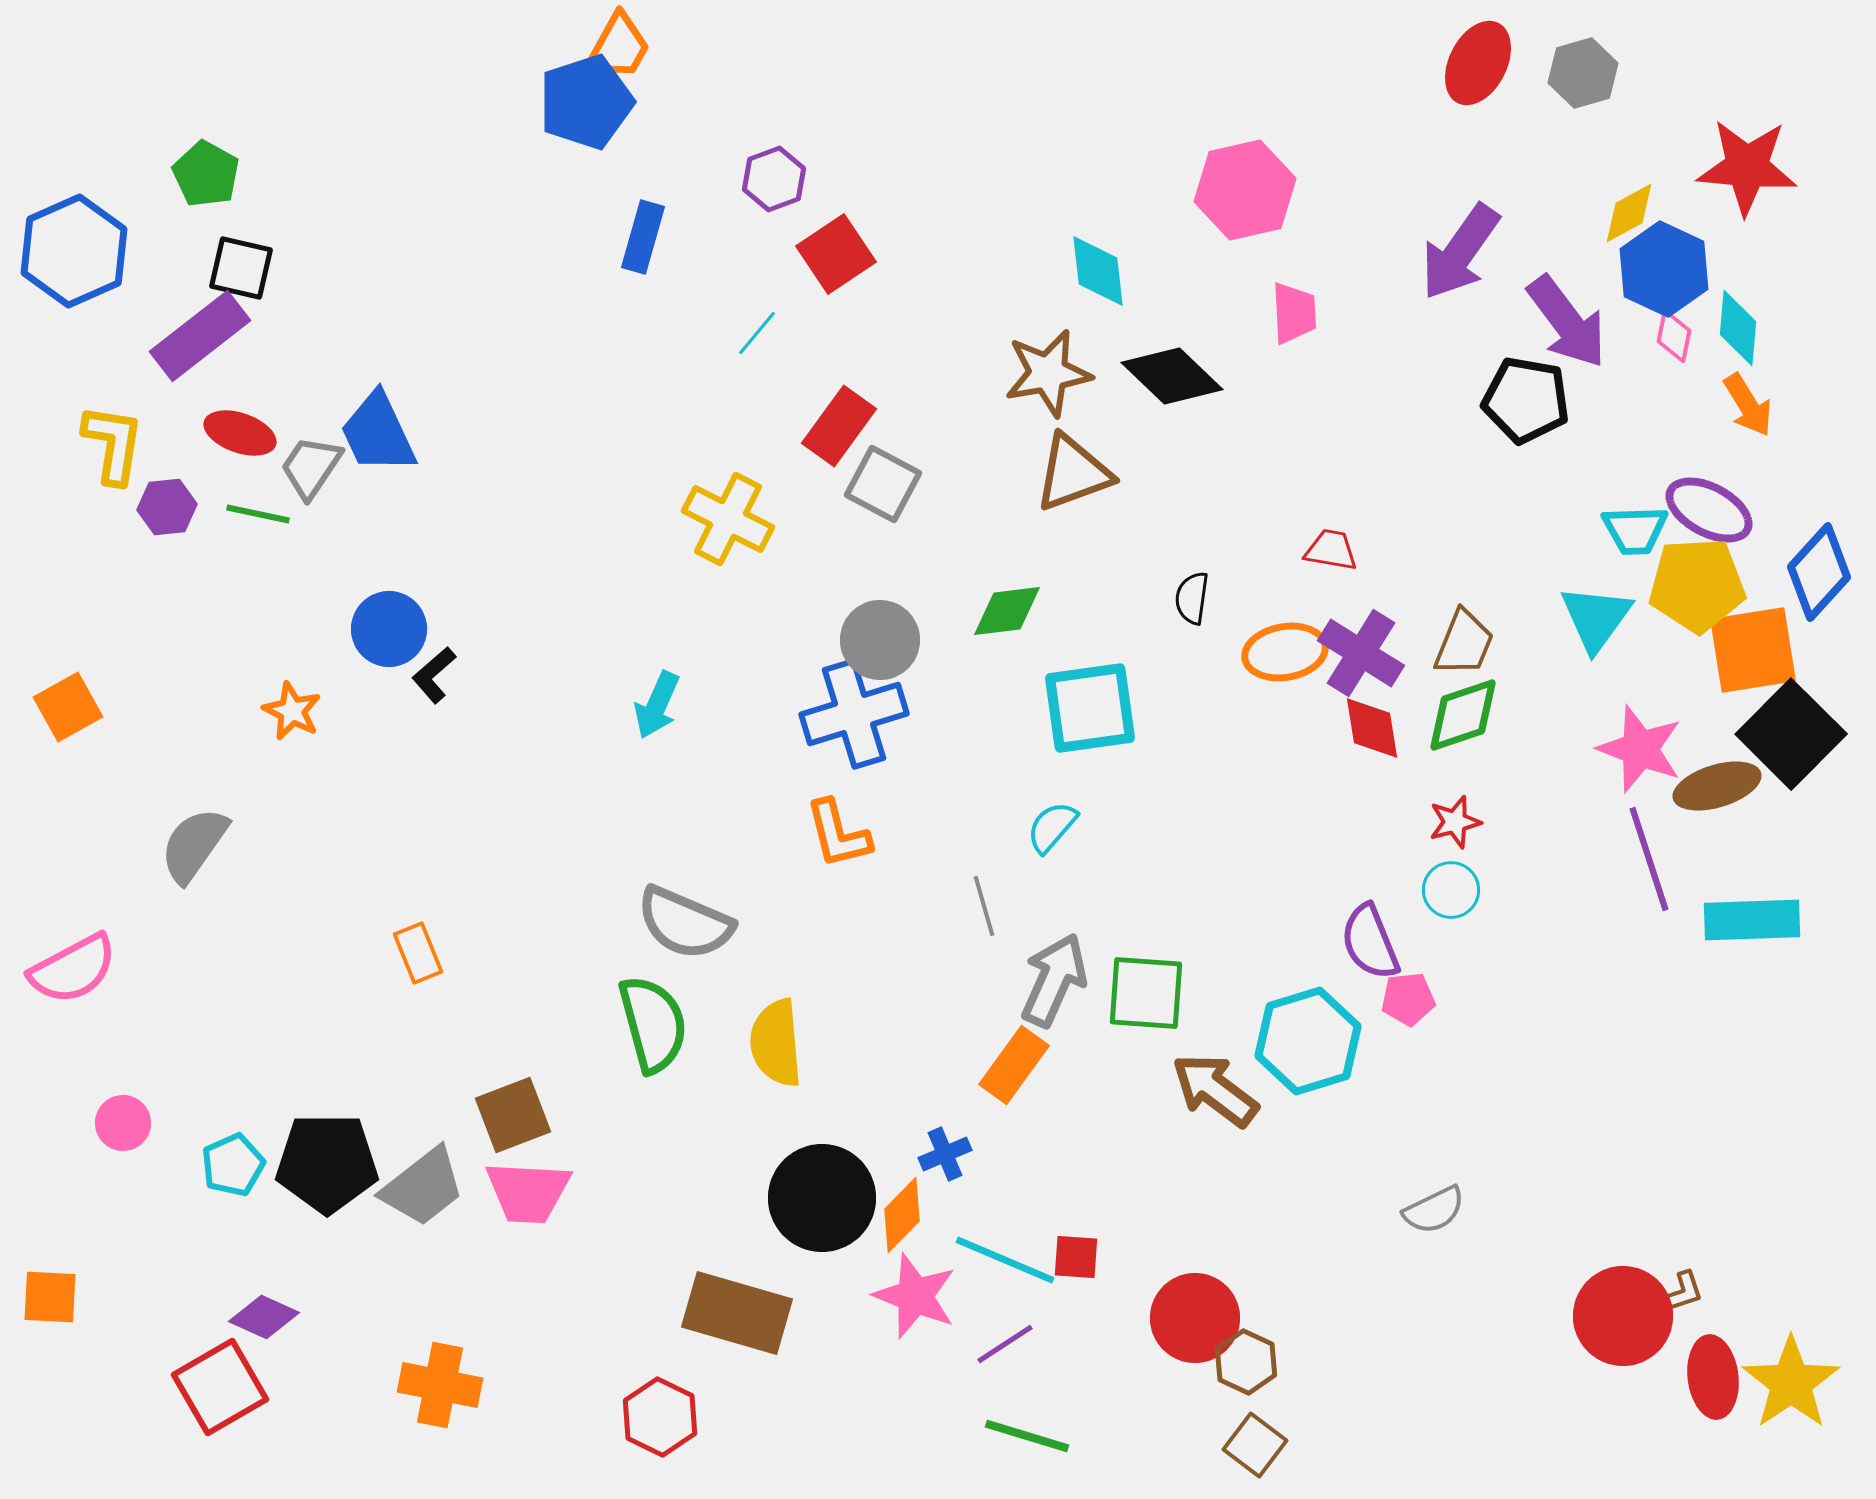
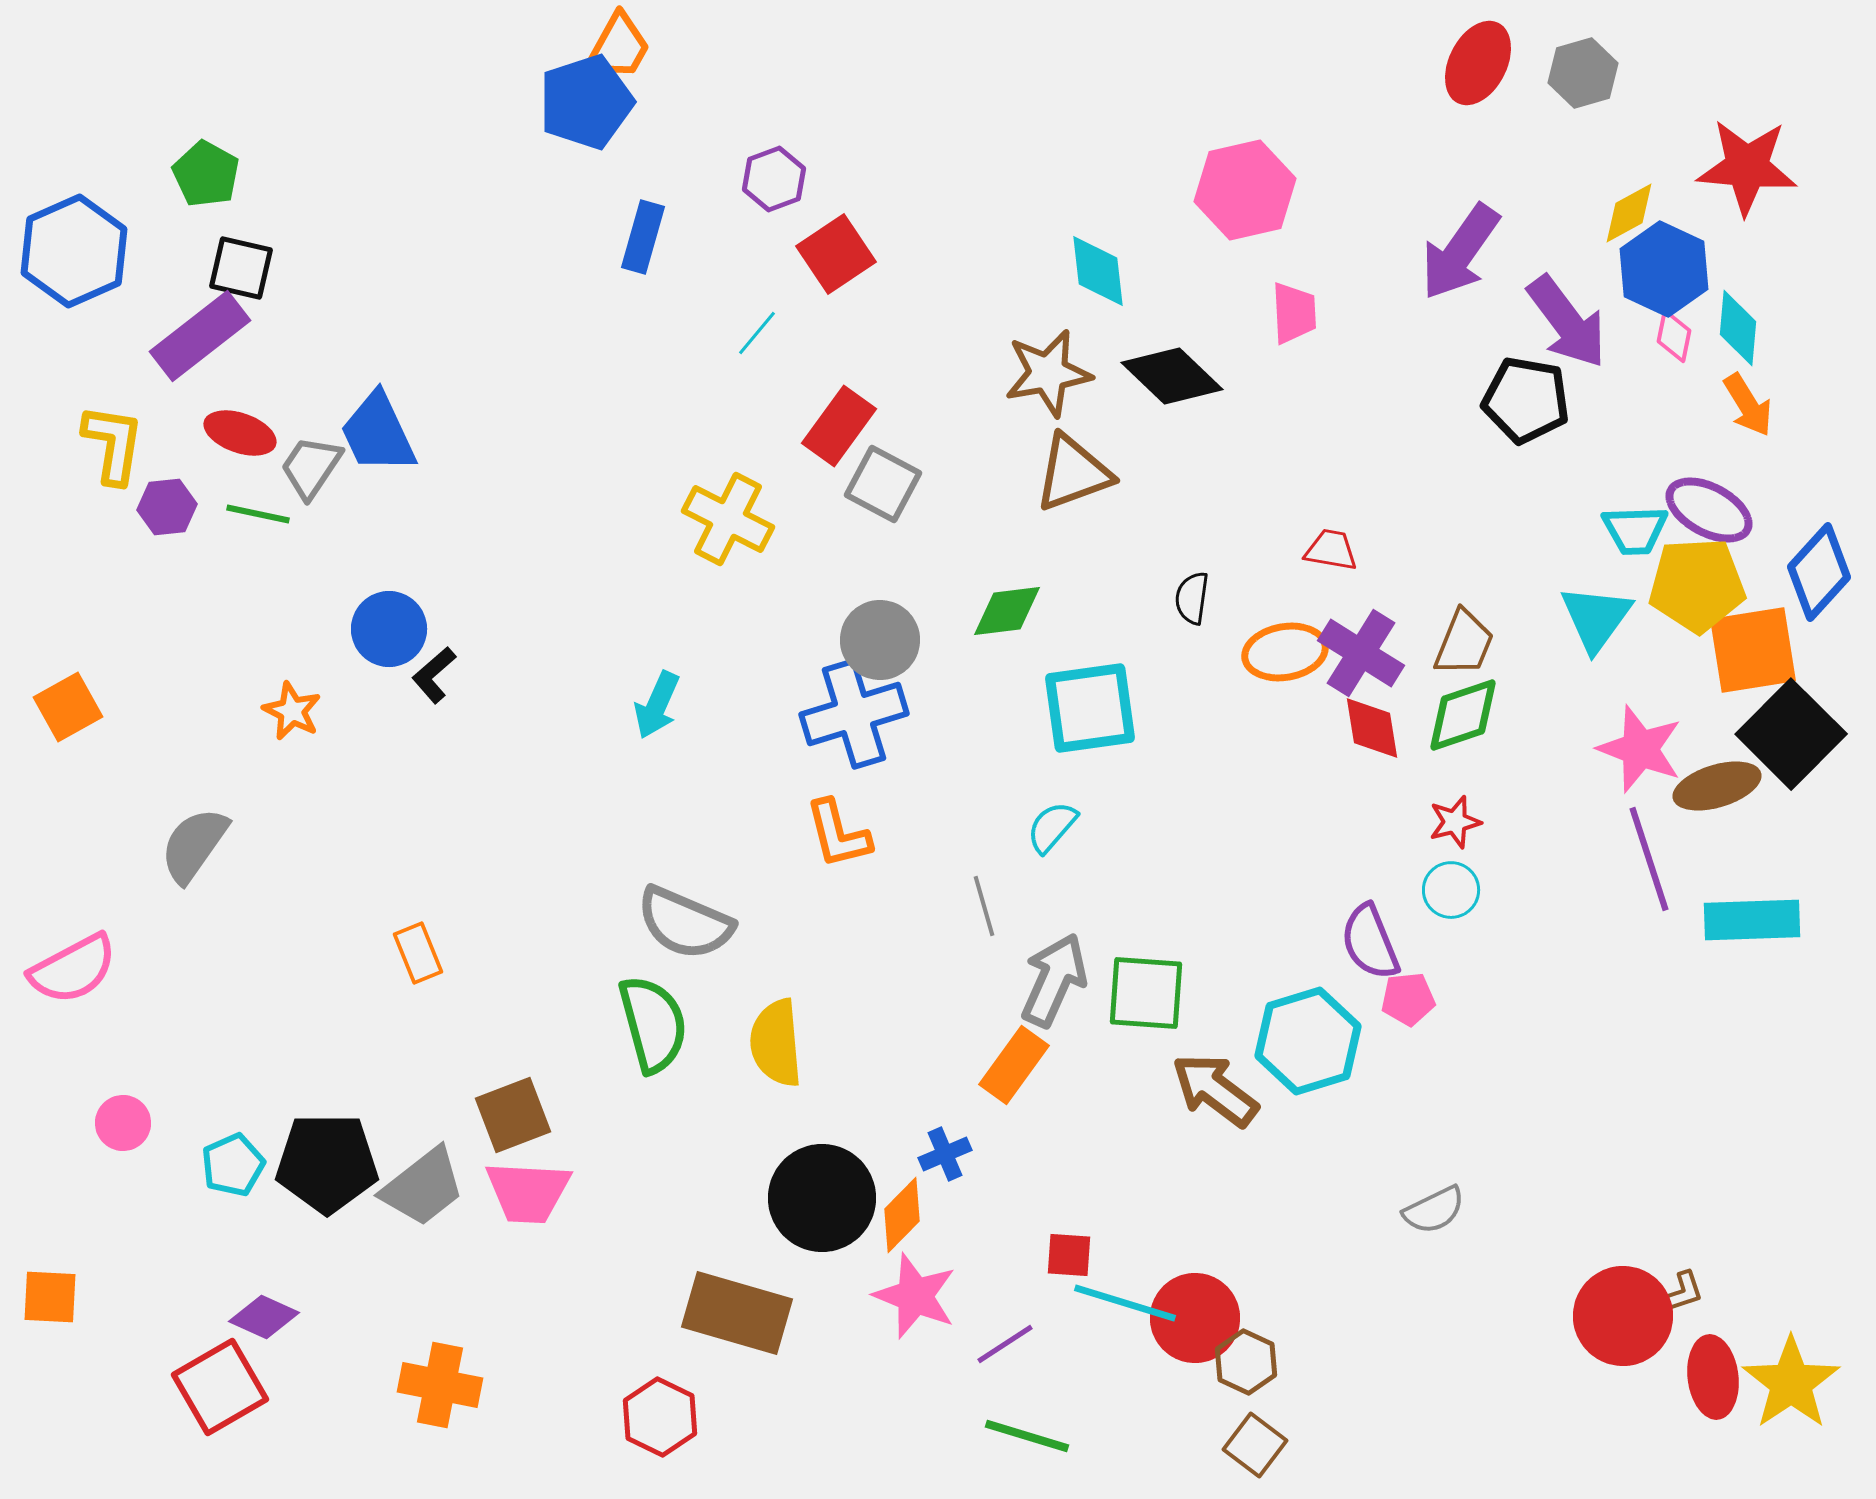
red square at (1076, 1257): moved 7 px left, 2 px up
cyan line at (1005, 1260): moved 120 px right, 43 px down; rotated 6 degrees counterclockwise
